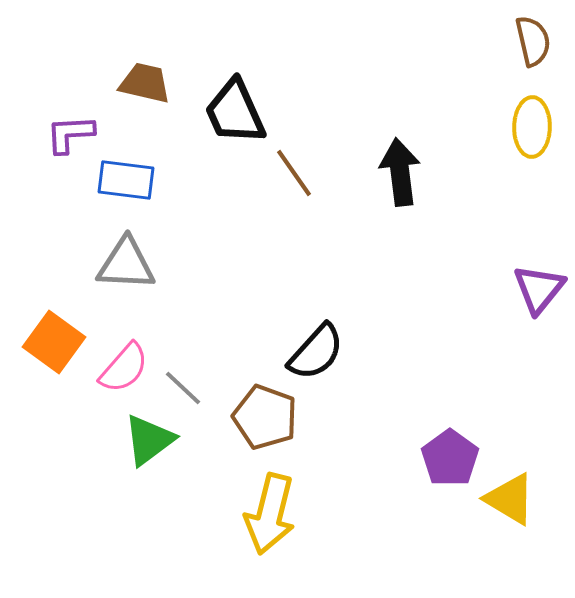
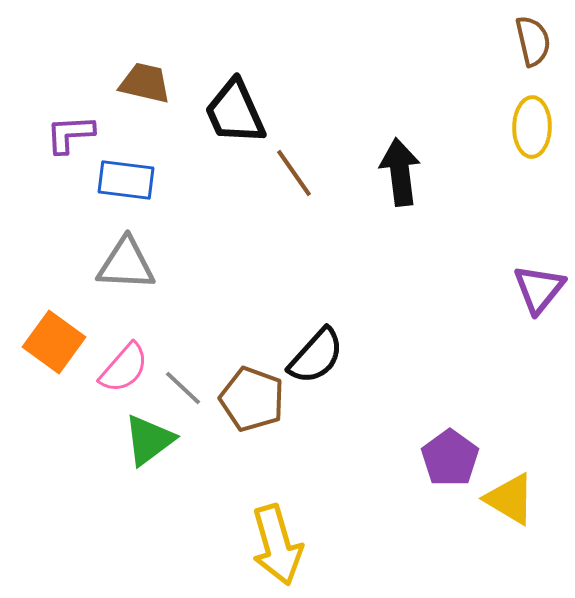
black semicircle: moved 4 px down
brown pentagon: moved 13 px left, 18 px up
yellow arrow: moved 7 px right, 31 px down; rotated 30 degrees counterclockwise
